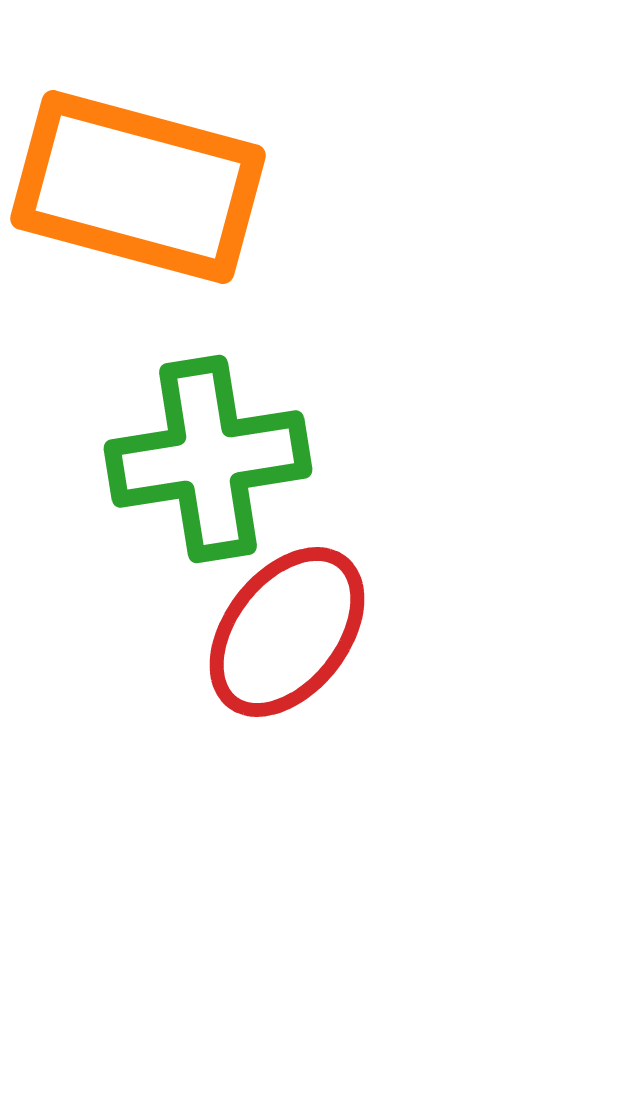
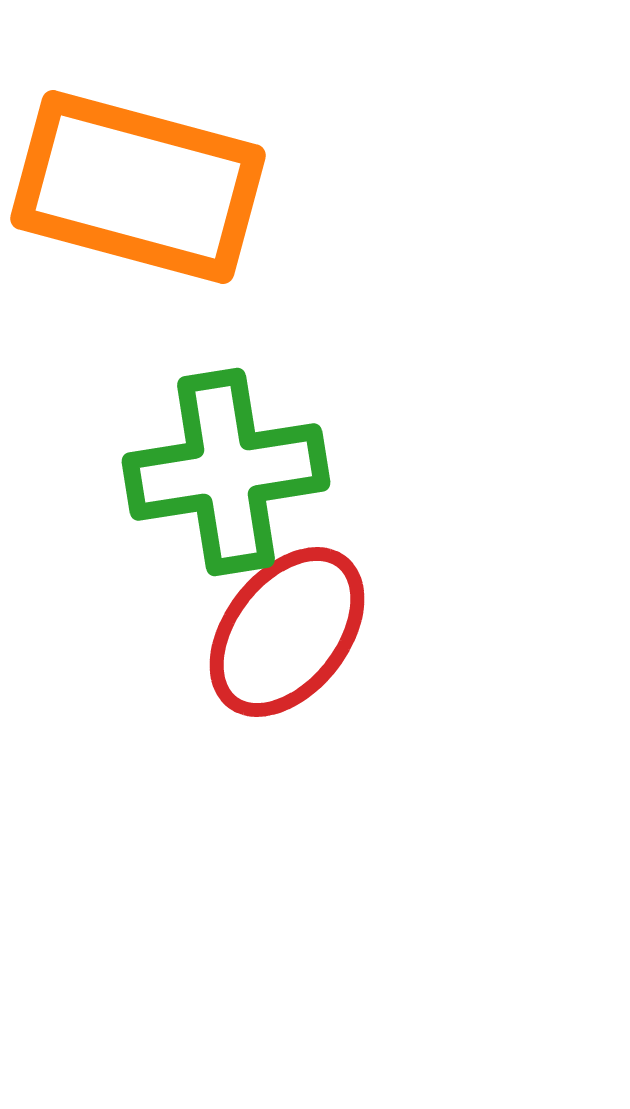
green cross: moved 18 px right, 13 px down
